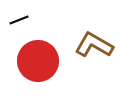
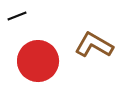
black line: moved 2 px left, 4 px up
